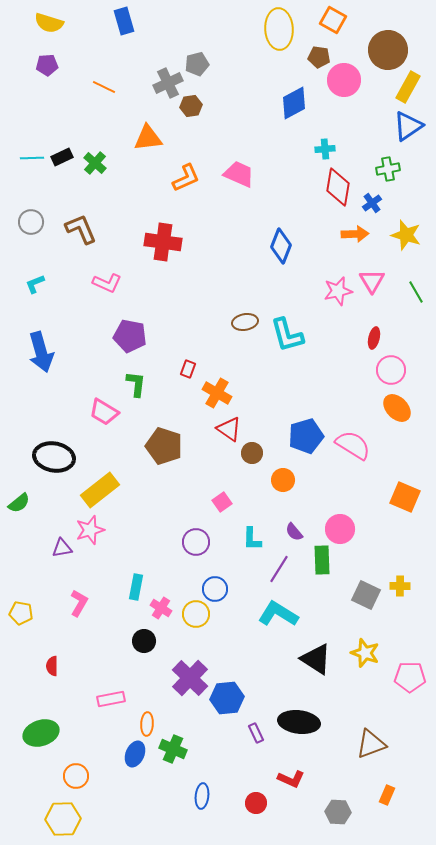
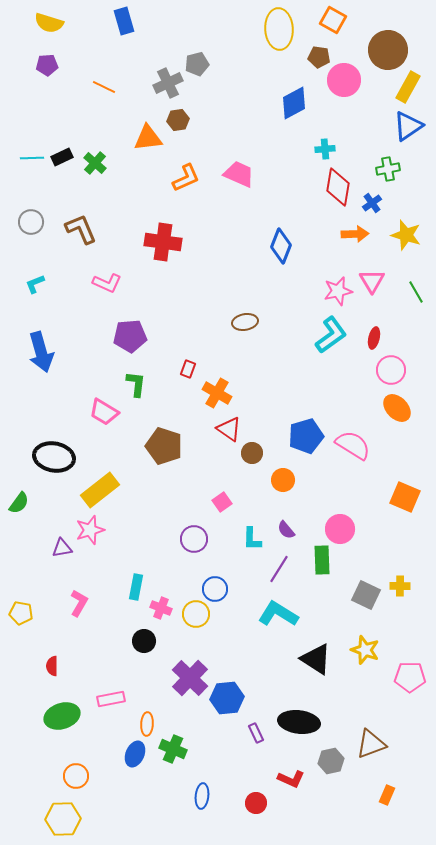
brown hexagon at (191, 106): moved 13 px left, 14 px down
cyan L-shape at (287, 335): moved 44 px right; rotated 111 degrees counterclockwise
purple pentagon at (130, 336): rotated 16 degrees counterclockwise
green semicircle at (19, 503): rotated 15 degrees counterclockwise
purple semicircle at (294, 532): moved 8 px left, 2 px up
purple circle at (196, 542): moved 2 px left, 3 px up
pink cross at (161, 608): rotated 10 degrees counterclockwise
yellow star at (365, 653): moved 3 px up
green ellipse at (41, 733): moved 21 px right, 17 px up
gray hexagon at (338, 812): moved 7 px left, 51 px up; rotated 15 degrees counterclockwise
